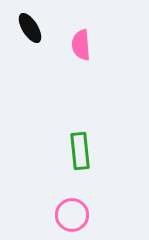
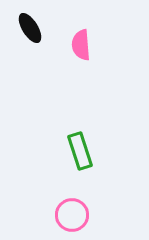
green rectangle: rotated 12 degrees counterclockwise
